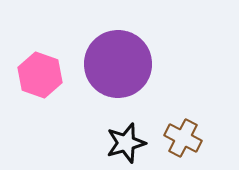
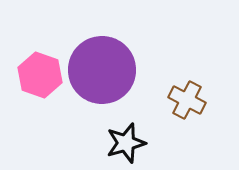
purple circle: moved 16 px left, 6 px down
brown cross: moved 4 px right, 38 px up
